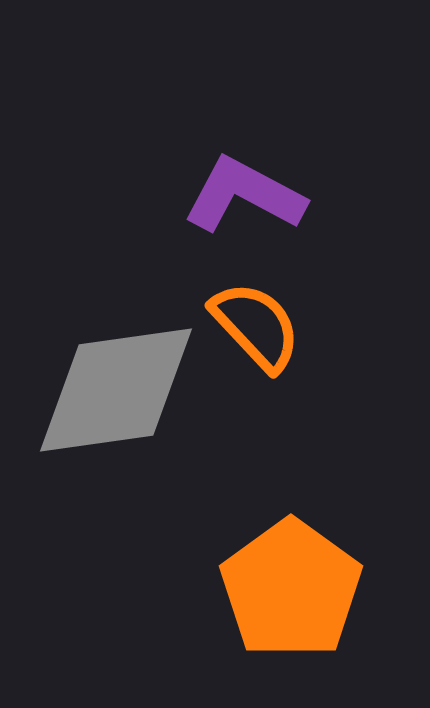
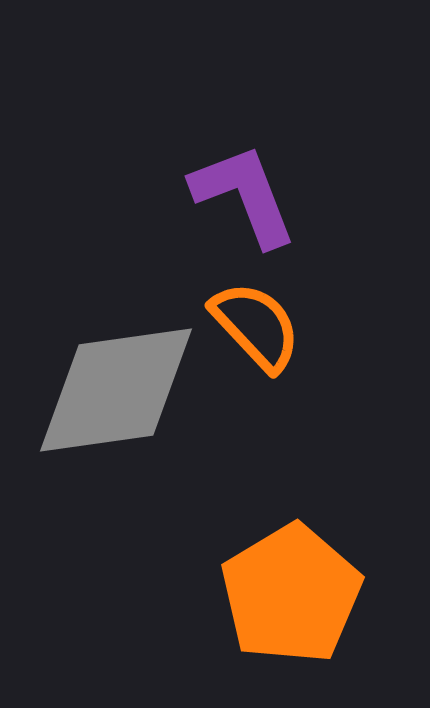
purple L-shape: rotated 41 degrees clockwise
orange pentagon: moved 5 px down; rotated 5 degrees clockwise
